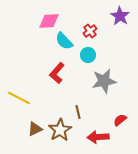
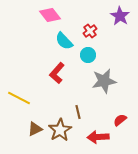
pink diamond: moved 1 px right, 6 px up; rotated 55 degrees clockwise
